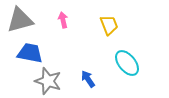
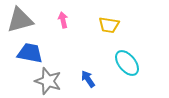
yellow trapezoid: rotated 120 degrees clockwise
